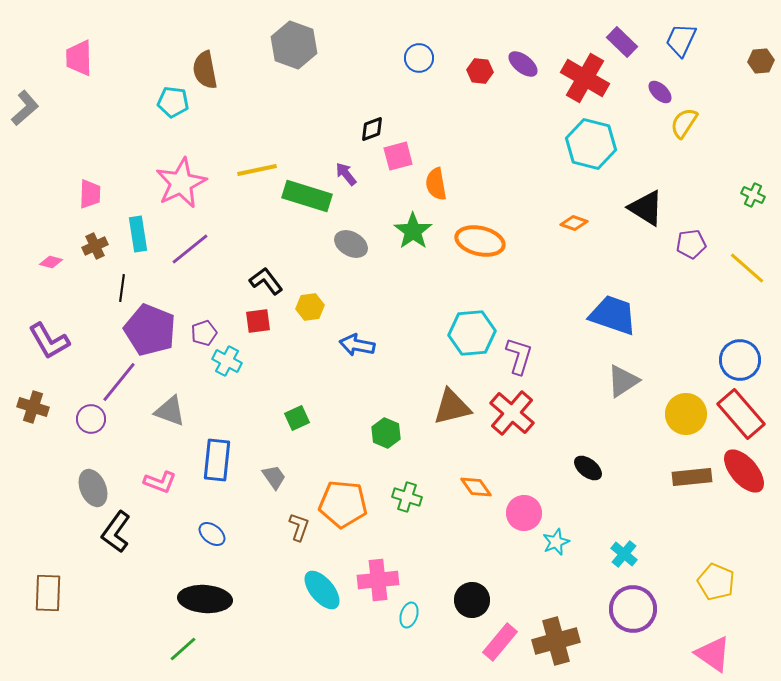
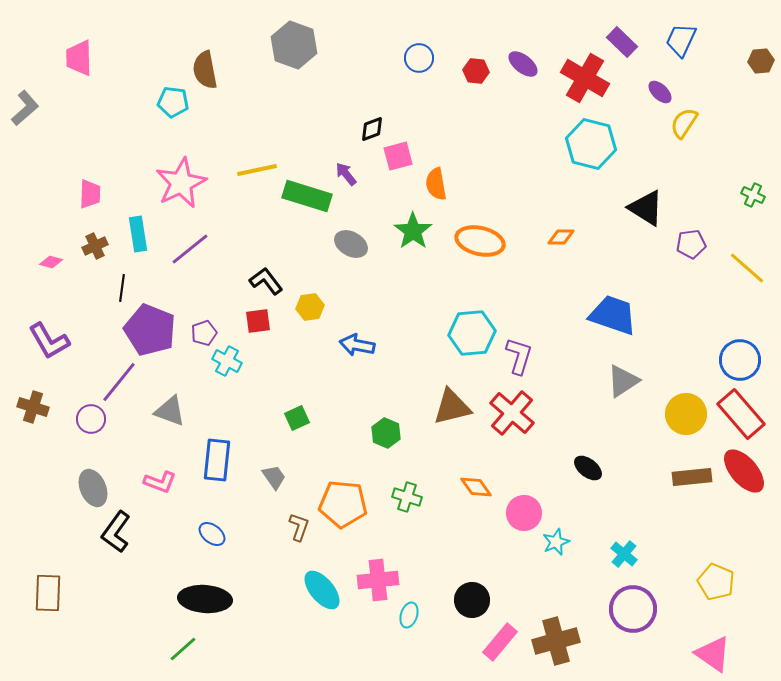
red hexagon at (480, 71): moved 4 px left
orange diamond at (574, 223): moved 13 px left, 14 px down; rotated 20 degrees counterclockwise
